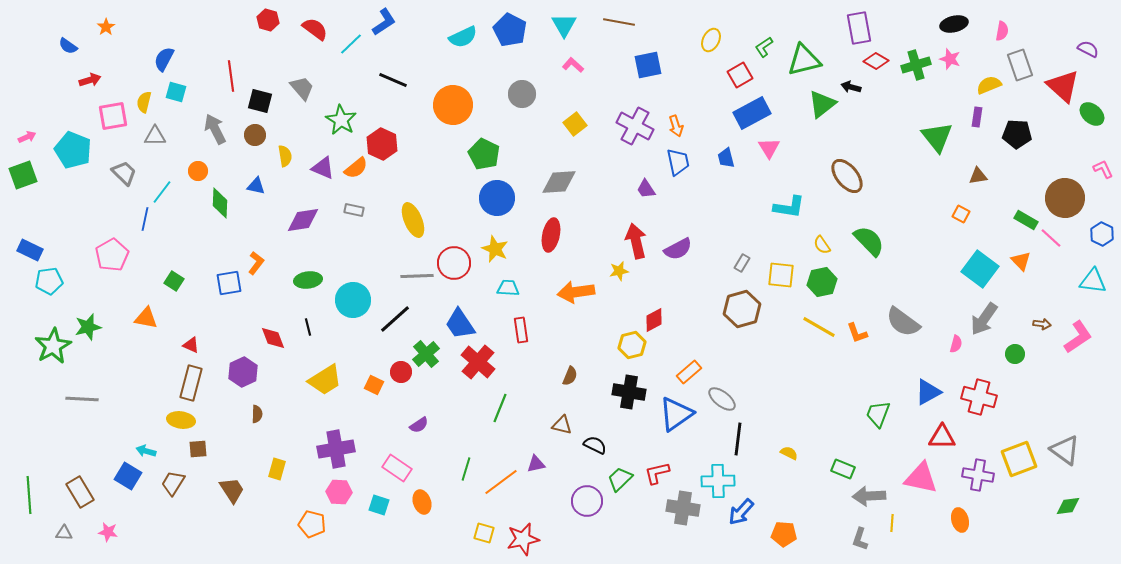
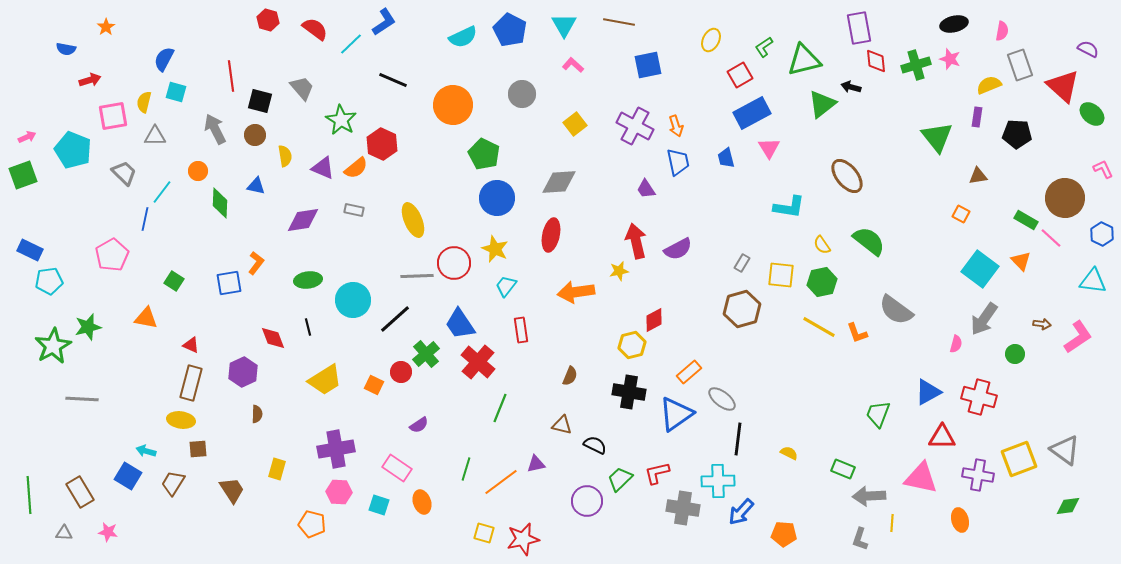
blue semicircle at (68, 46): moved 2 px left, 3 px down; rotated 24 degrees counterclockwise
red diamond at (876, 61): rotated 55 degrees clockwise
green semicircle at (869, 241): rotated 8 degrees counterclockwise
cyan trapezoid at (508, 288): moved 2 px left, 2 px up; rotated 55 degrees counterclockwise
gray semicircle at (903, 322): moved 7 px left, 12 px up
